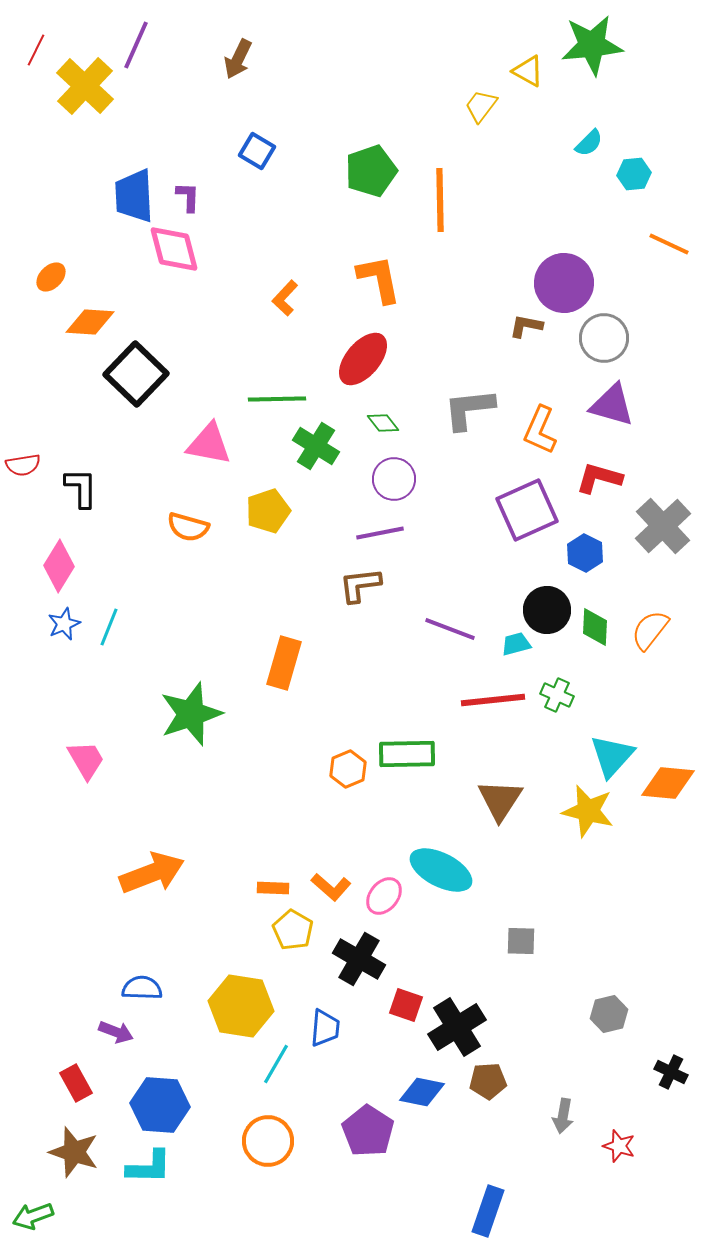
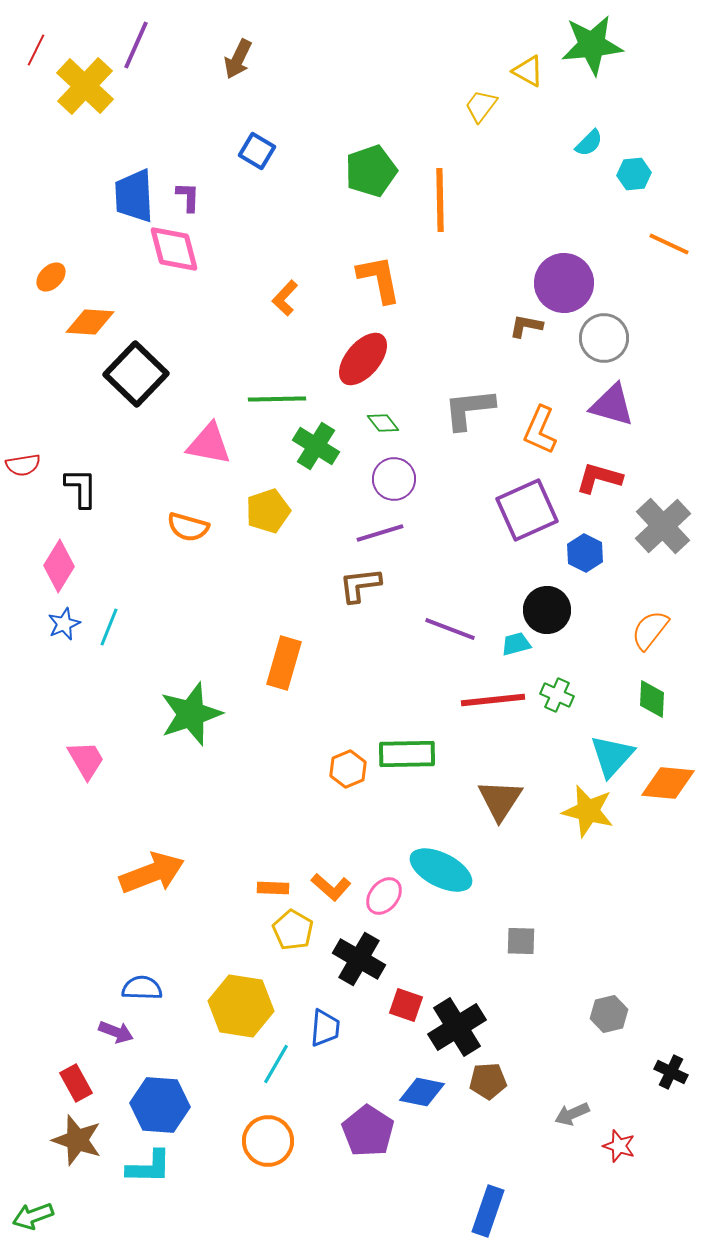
purple line at (380, 533): rotated 6 degrees counterclockwise
green diamond at (595, 627): moved 57 px right, 72 px down
gray arrow at (563, 1116): moved 9 px right, 2 px up; rotated 56 degrees clockwise
brown star at (74, 1152): moved 3 px right, 12 px up
